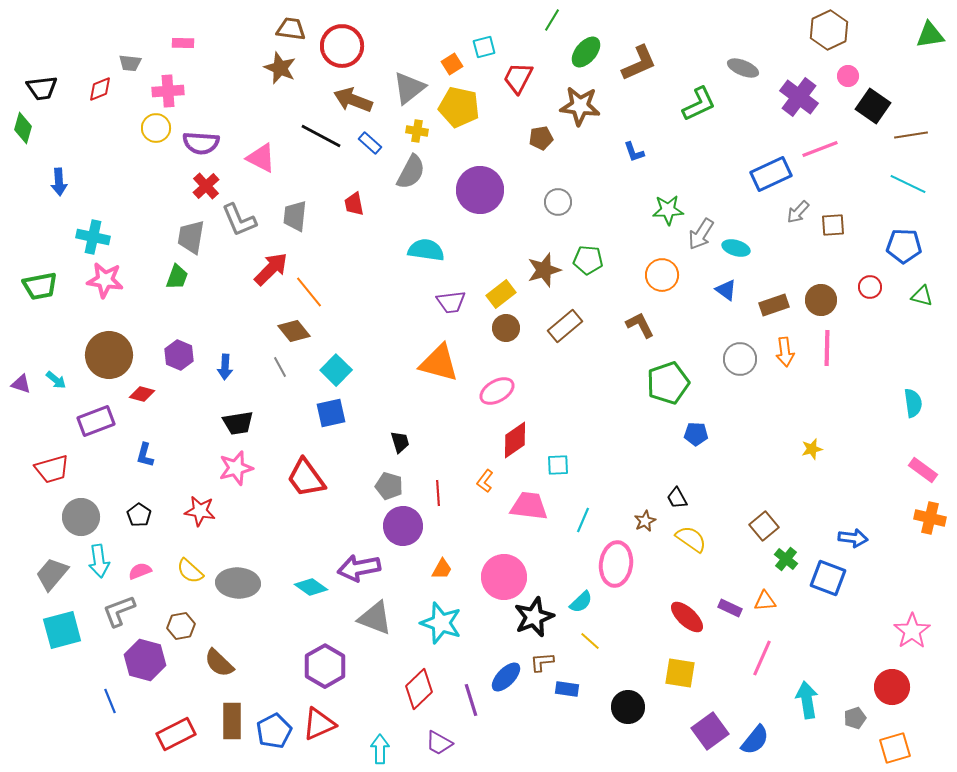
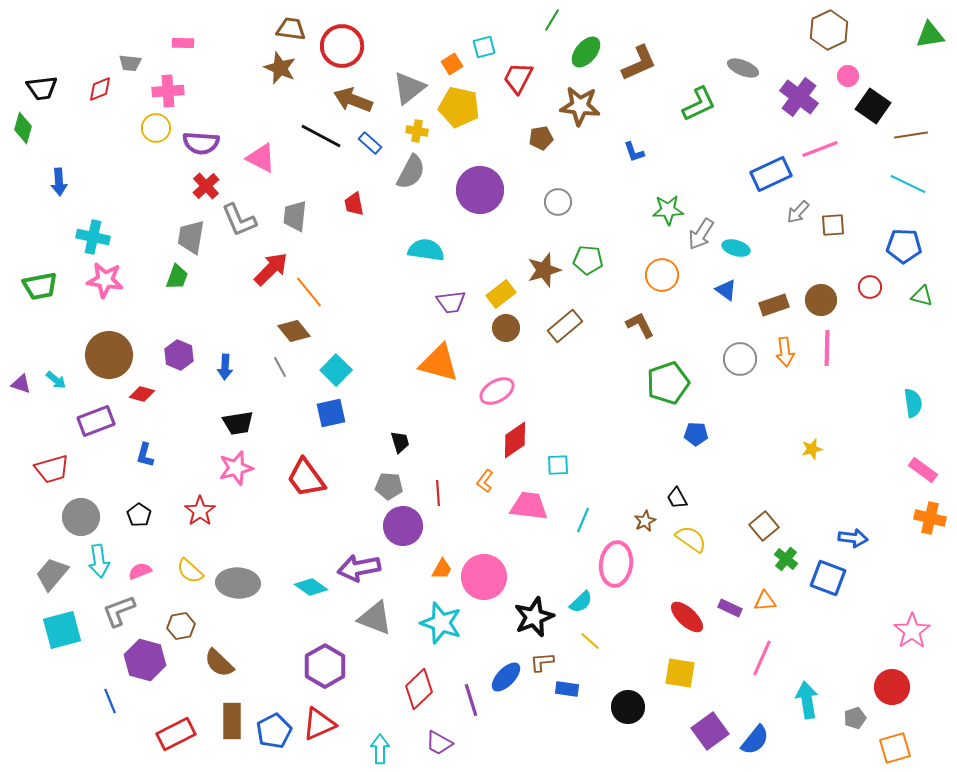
gray pentagon at (389, 486): rotated 12 degrees counterclockwise
red star at (200, 511): rotated 28 degrees clockwise
pink circle at (504, 577): moved 20 px left
